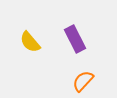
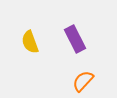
yellow semicircle: rotated 20 degrees clockwise
